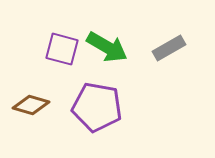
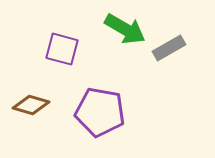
green arrow: moved 18 px right, 18 px up
purple pentagon: moved 3 px right, 5 px down
